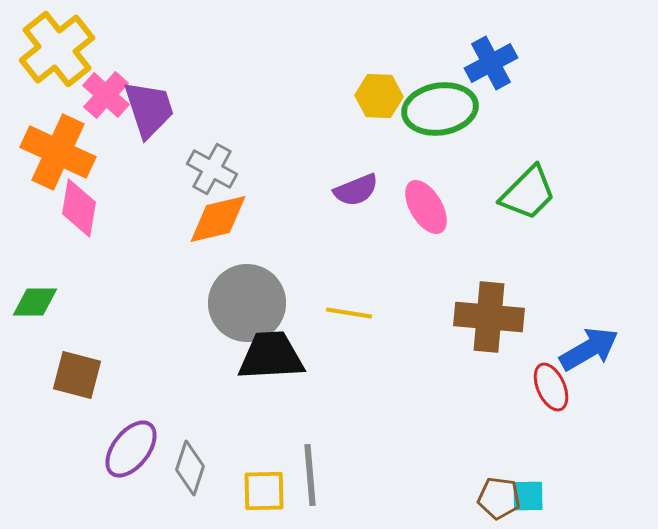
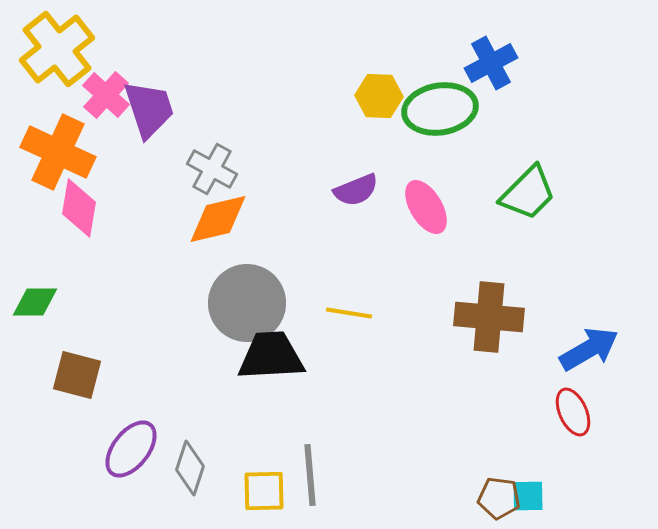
red ellipse: moved 22 px right, 25 px down
